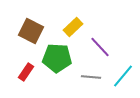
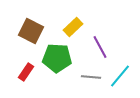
purple line: rotated 15 degrees clockwise
cyan line: moved 3 px left
